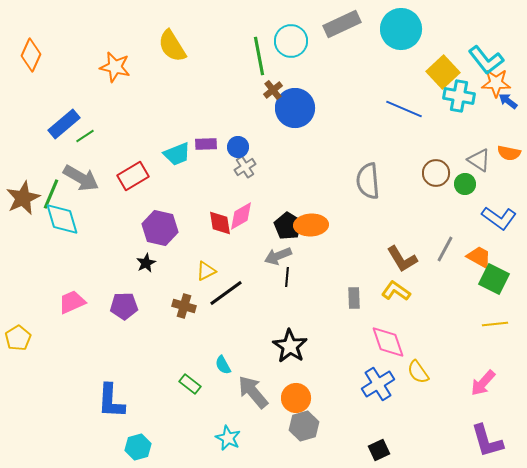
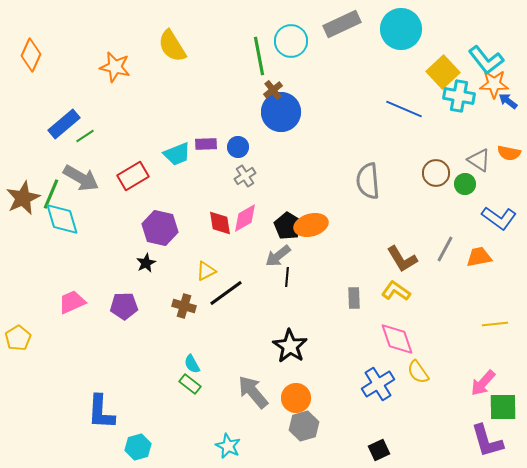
orange star at (496, 83): moved 2 px left, 1 px down
blue circle at (295, 108): moved 14 px left, 4 px down
gray cross at (245, 167): moved 9 px down
pink diamond at (241, 216): moved 4 px right, 2 px down
orange ellipse at (311, 225): rotated 12 degrees counterclockwise
gray arrow at (278, 256): rotated 16 degrees counterclockwise
orange trapezoid at (479, 257): rotated 40 degrees counterclockwise
green square at (494, 279): moved 9 px right, 128 px down; rotated 28 degrees counterclockwise
pink diamond at (388, 342): moved 9 px right, 3 px up
cyan semicircle at (223, 365): moved 31 px left, 1 px up
blue L-shape at (111, 401): moved 10 px left, 11 px down
cyan star at (228, 438): moved 8 px down
